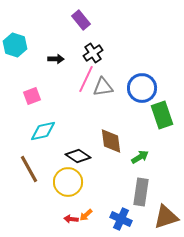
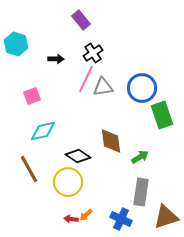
cyan hexagon: moved 1 px right, 1 px up
